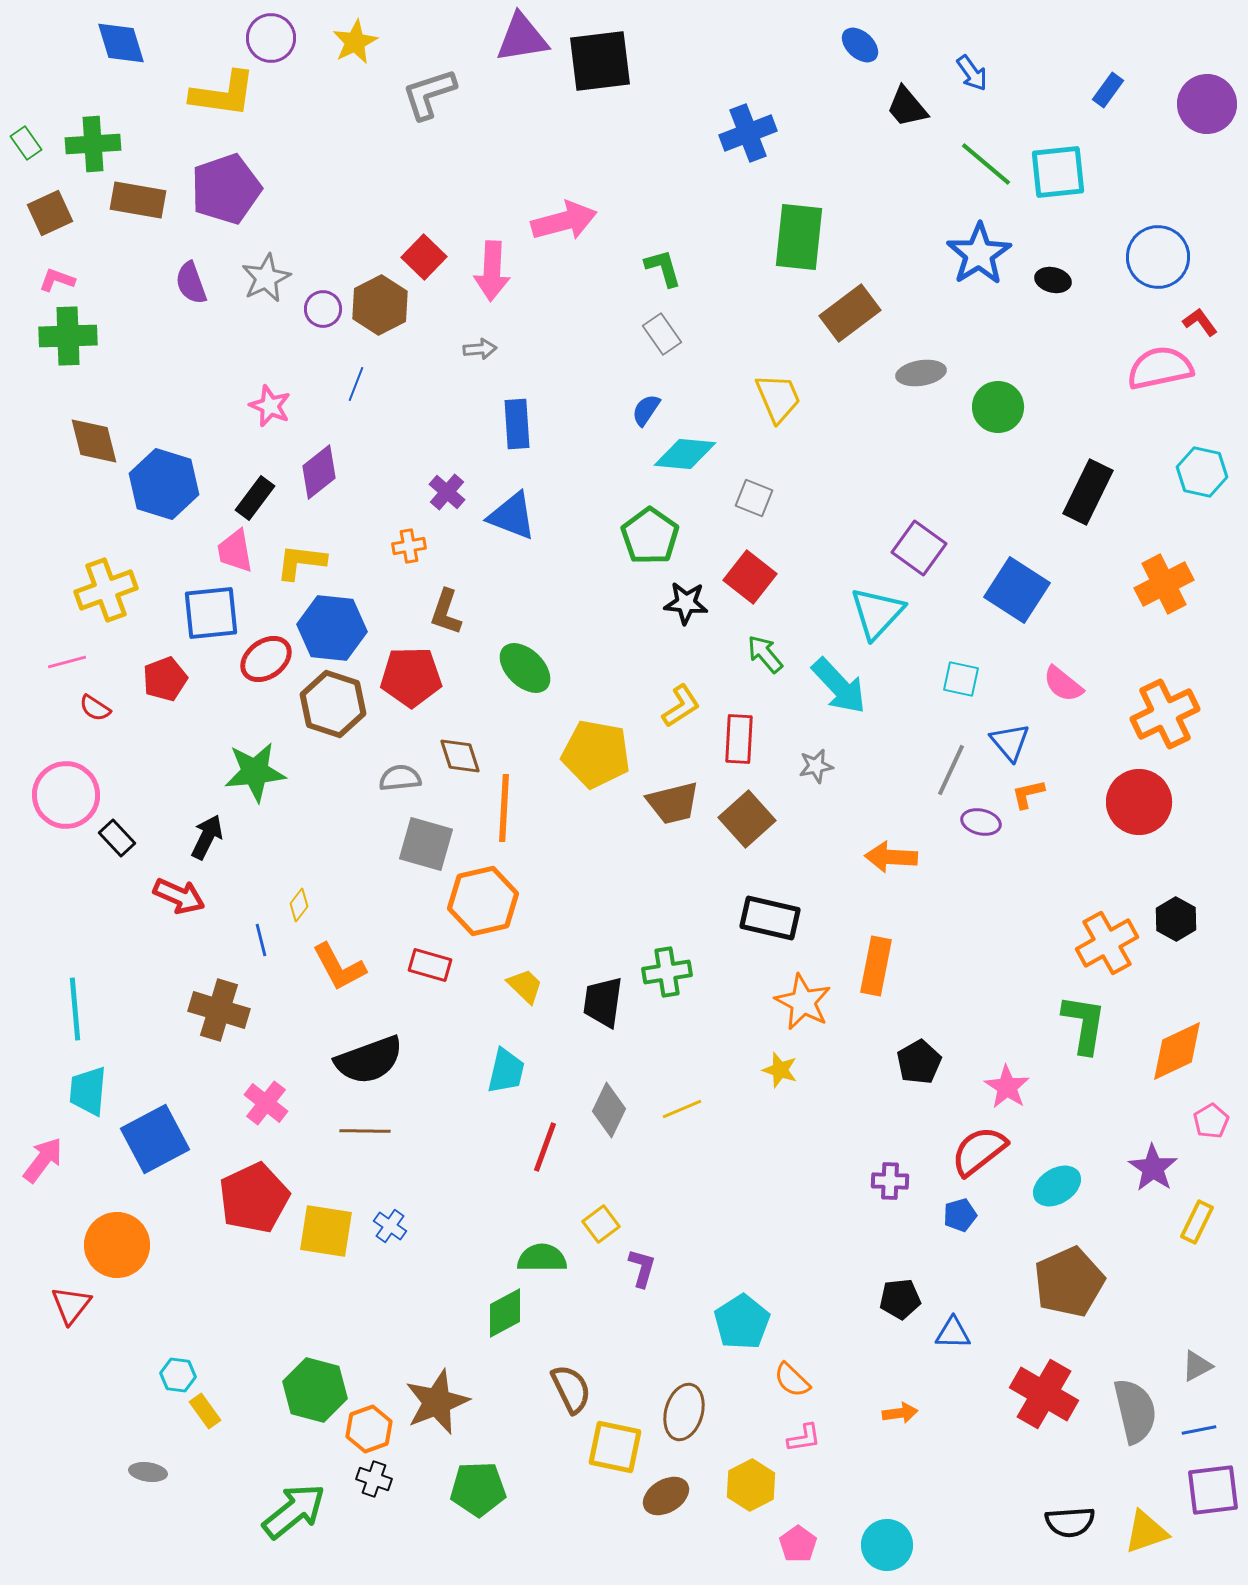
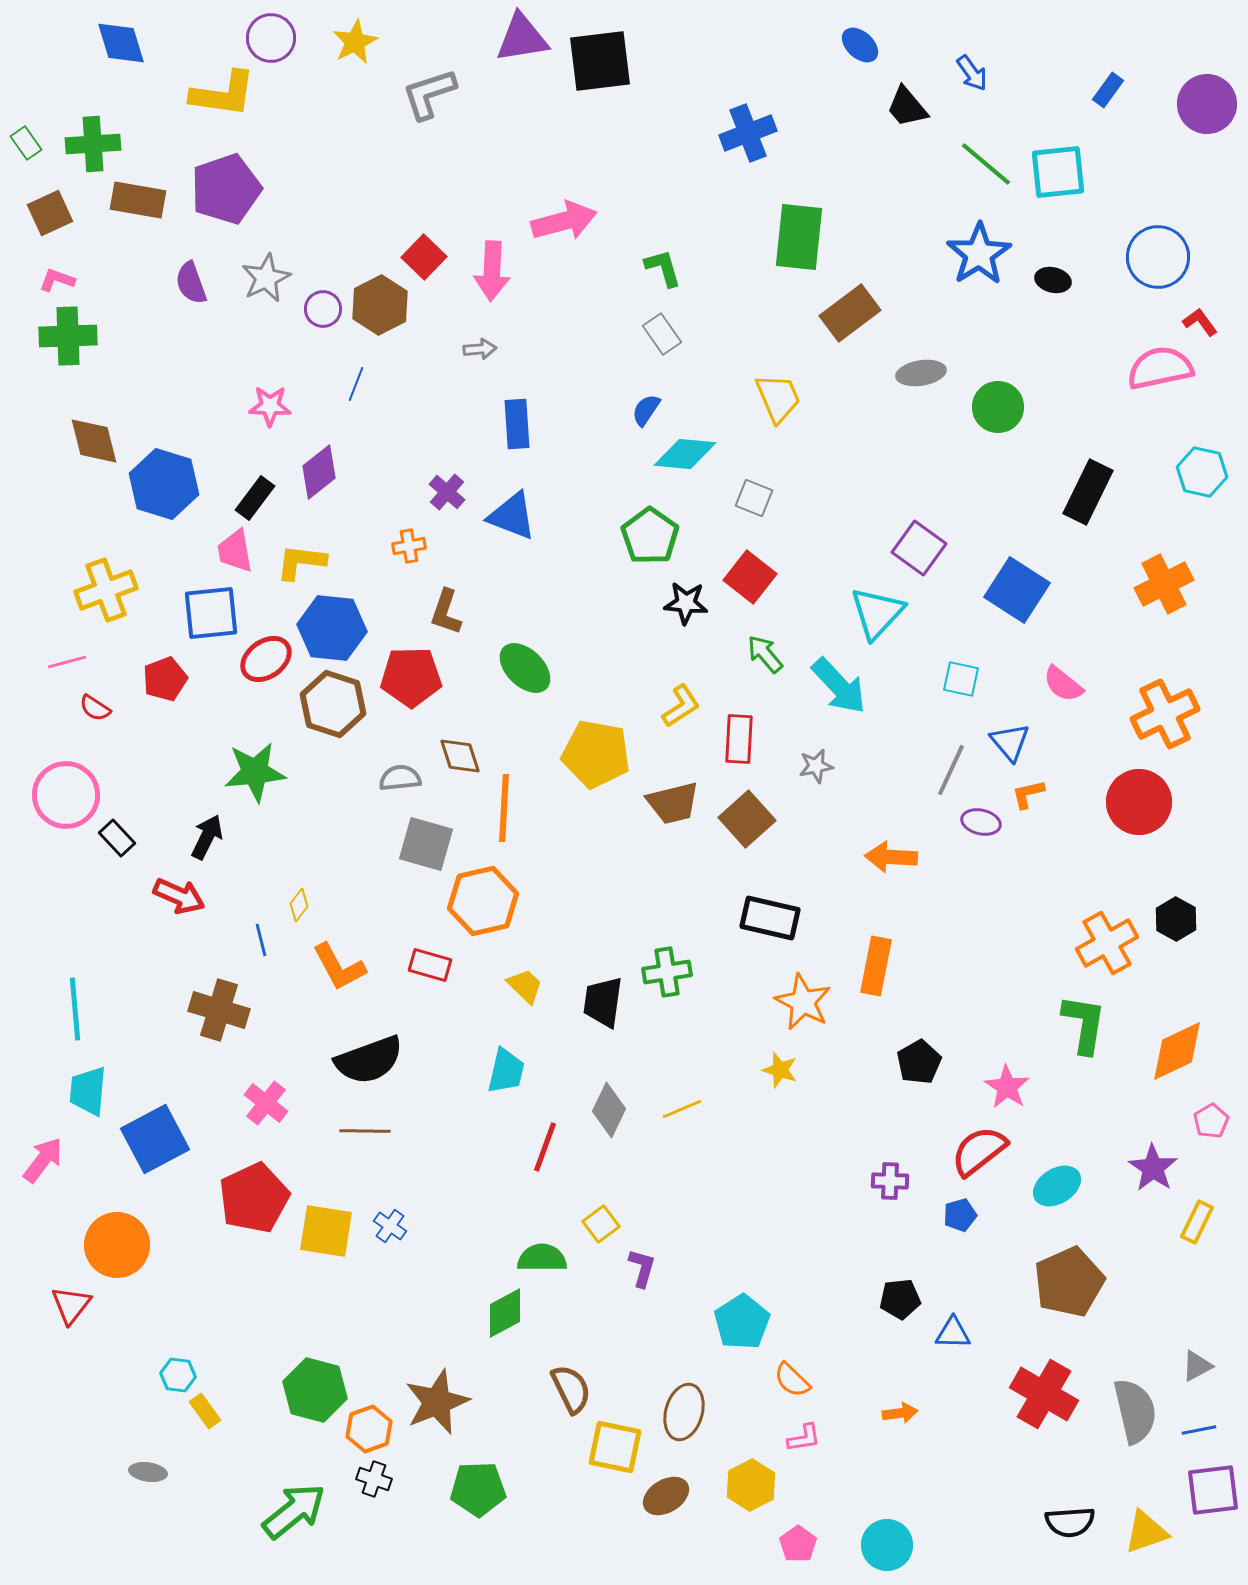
pink star at (270, 406): rotated 21 degrees counterclockwise
